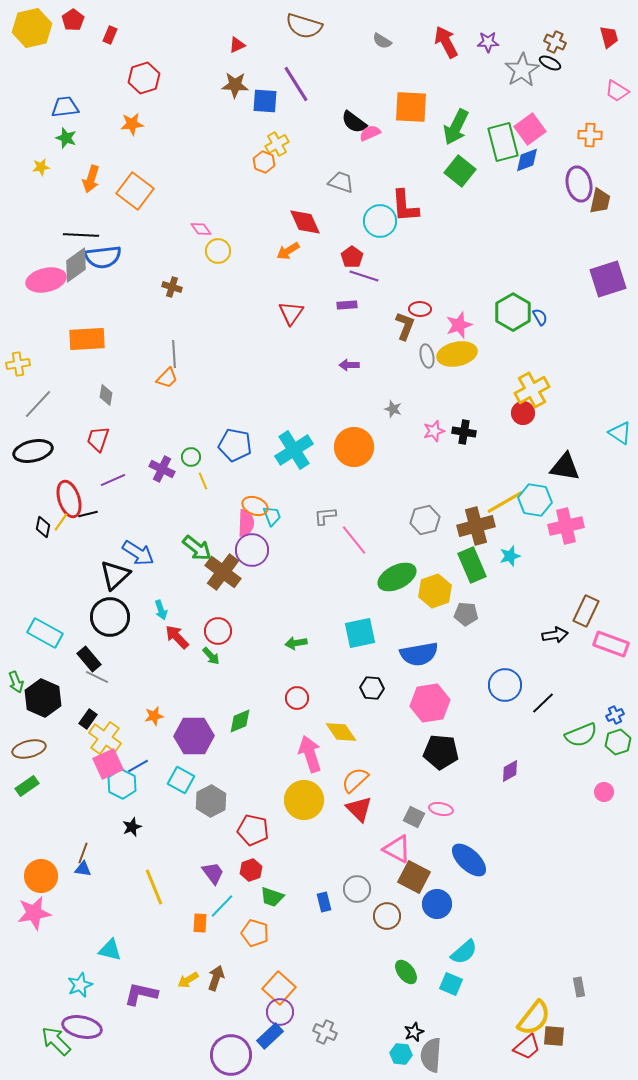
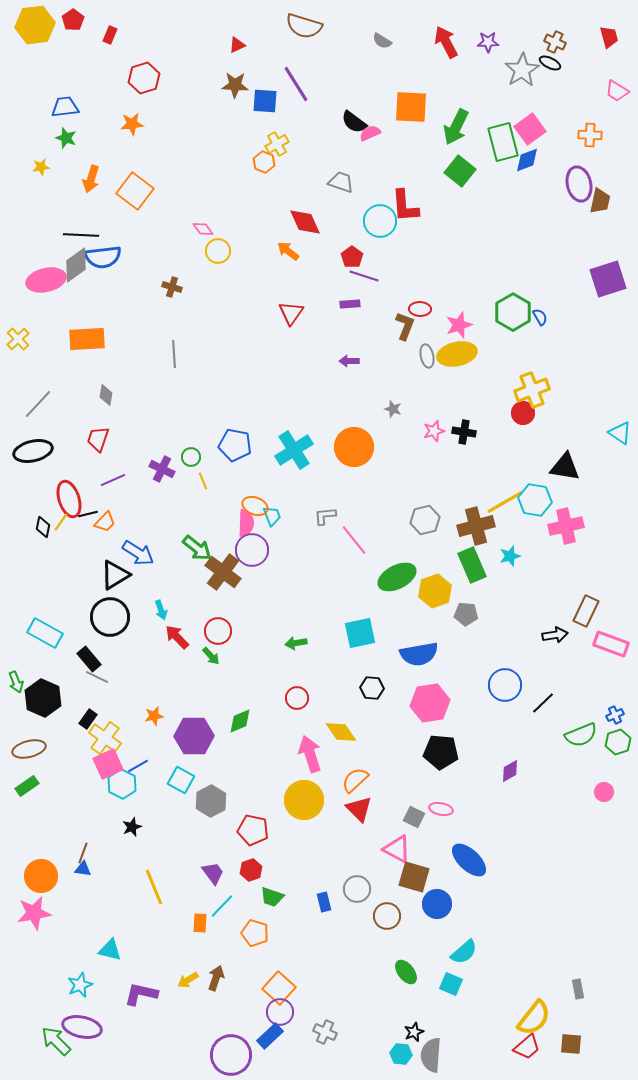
yellow hexagon at (32, 28): moved 3 px right, 3 px up; rotated 6 degrees clockwise
pink diamond at (201, 229): moved 2 px right
orange arrow at (288, 251): rotated 70 degrees clockwise
purple rectangle at (347, 305): moved 3 px right, 1 px up
yellow cross at (18, 364): moved 25 px up; rotated 35 degrees counterclockwise
purple arrow at (349, 365): moved 4 px up
orange trapezoid at (167, 378): moved 62 px left, 144 px down
yellow cross at (532, 390): rotated 8 degrees clockwise
black triangle at (115, 575): rotated 12 degrees clockwise
brown square at (414, 877): rotated 12 degrees counterclockwise
gray rectangle at (579, 987): moved 1 px left, 2 px down
brown square at (554, 1036): moved 17 px right, 8 px down
